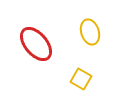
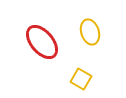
red ellipse: moved 6 px right, 2 px up
